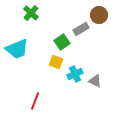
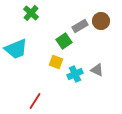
brown circle: moved 2 px right, 6 px down
gray rectangle: moved 1 px left, 3 px up
green square: moved 2 px right, 1 px up
cyan trapezoid: moved 1 px left
gray triangle: moved 2 px right, 11 px up
red line: rotated 12 degrees clockwise
